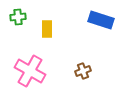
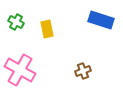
green cross: moved 2 px left, 5 px down; rotated 35 degrees clockwise
yellow rectangle: rotated 12 degrees counterclockwise
pink cross: moved 10 px left, 1 px up
